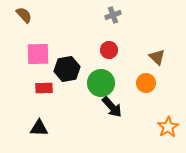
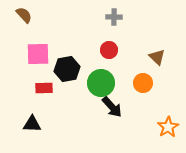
gray cross: moved 1 px right, 2 px down; rotated 21 degrees clockwise
orange circle: moved 3 px left
black triangle: moved 7 px left, 4 px up
